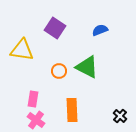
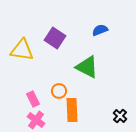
purple square: moved 10 px down
orange circle: moved 20 px down
pink rectangle: rotated 35 degrees counterclockwise
